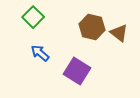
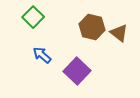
blue arrow: moved 2 px right, 2 px down
purple square: rotated 12 degrees clockwise
